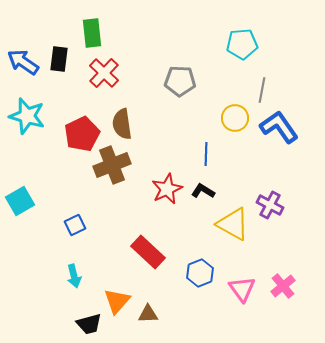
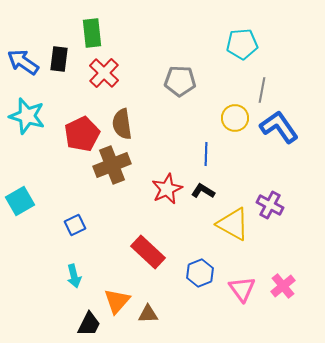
black trapezoid: rotated 48 degrees counterclockwise
